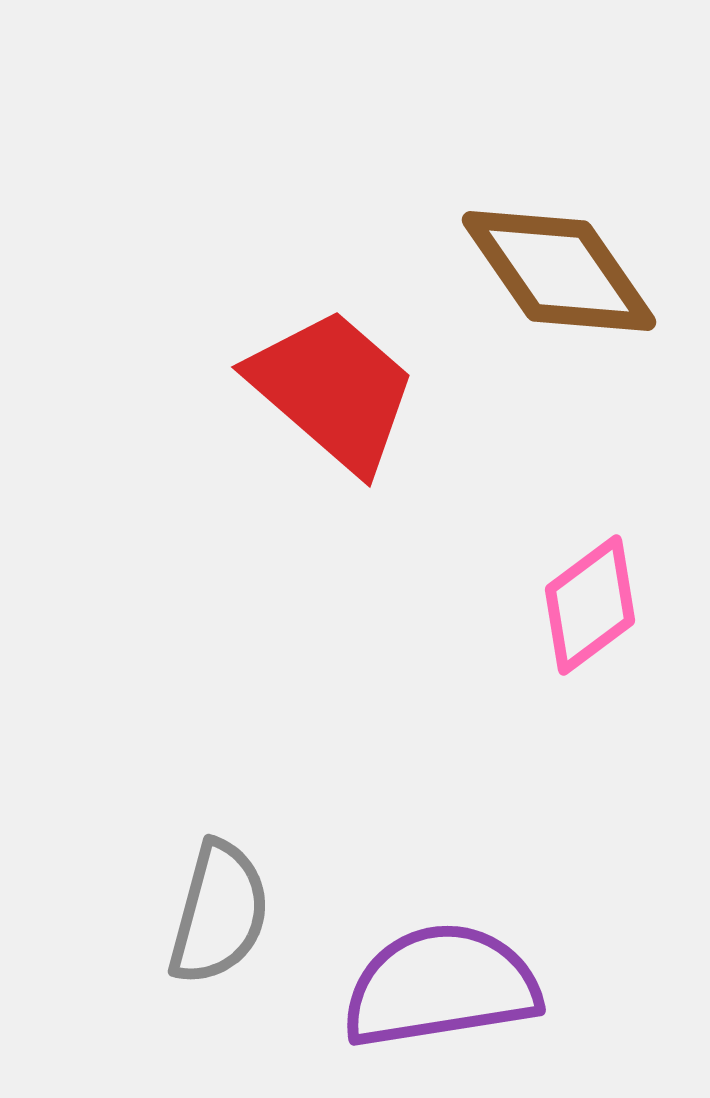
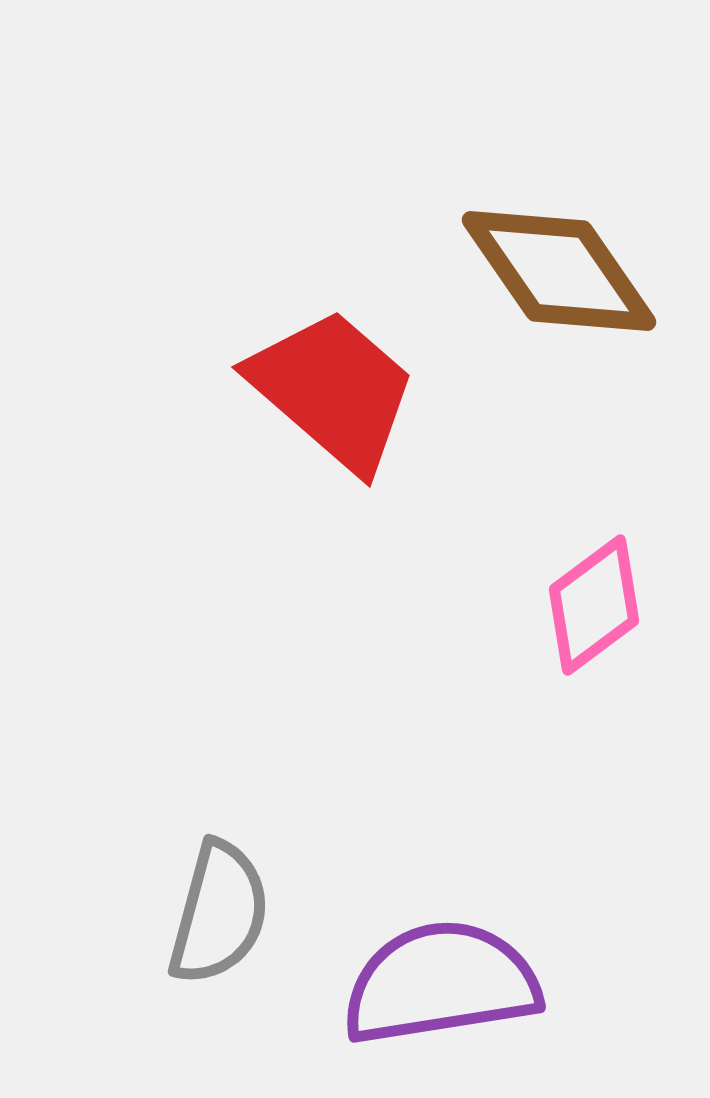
pink diamond: moved 4 px right
purple semicircle: moved 3 px up
